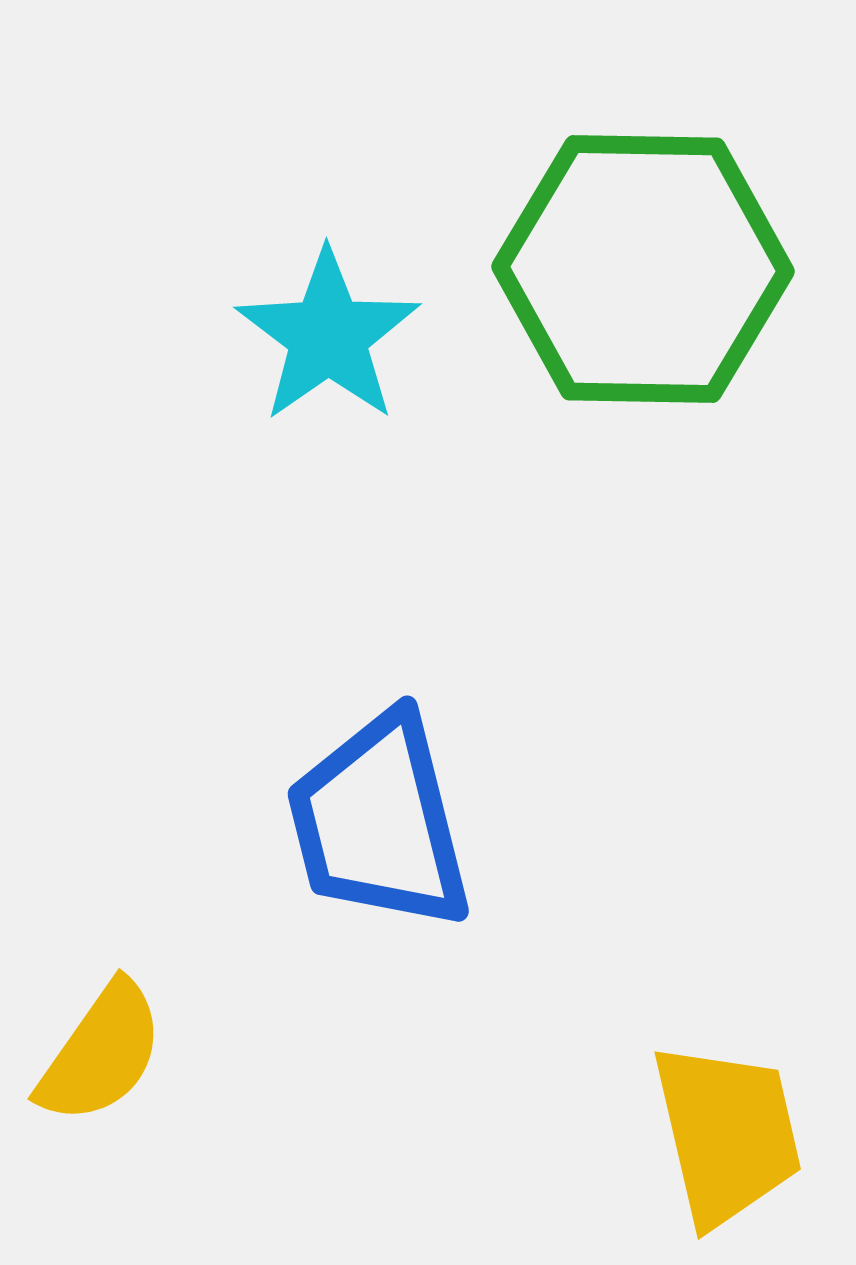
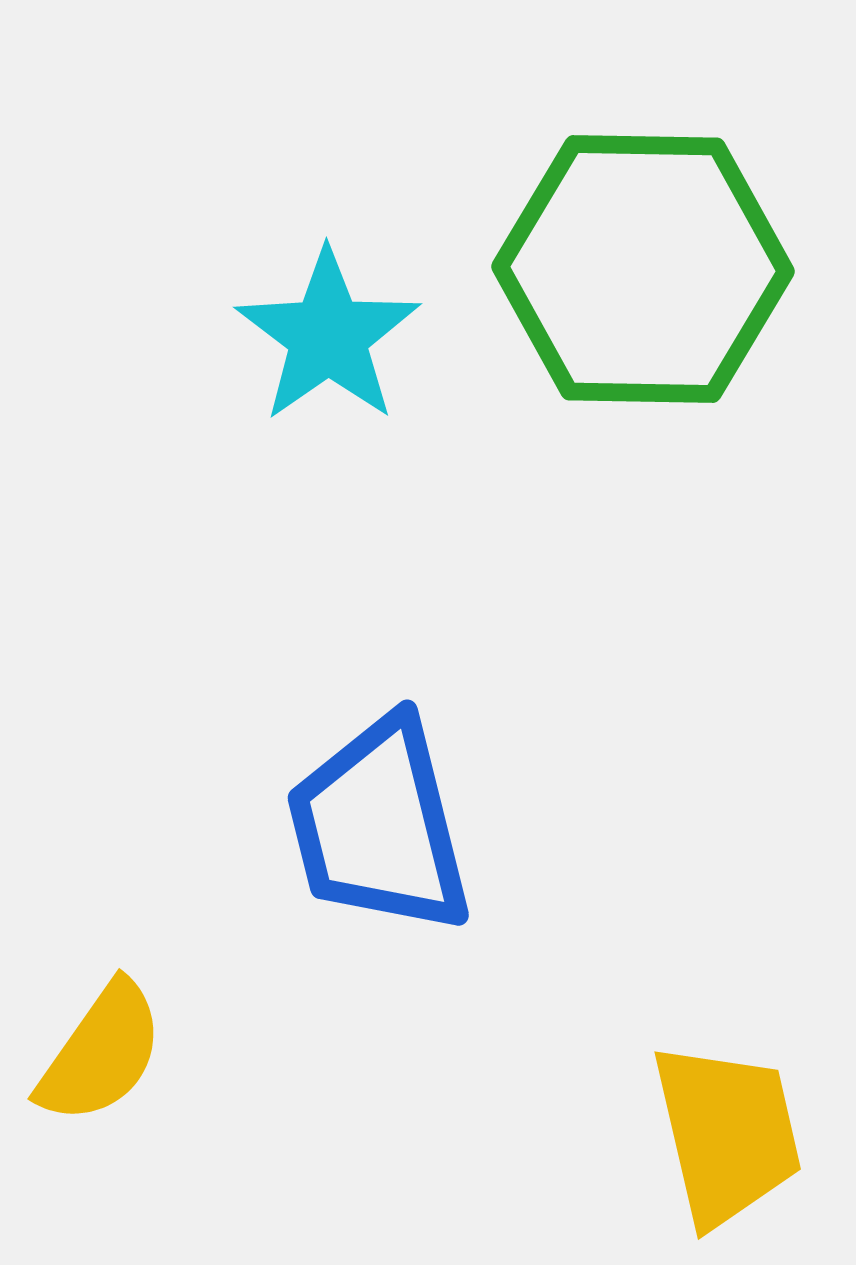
blue trapezoid: moved 4 px down
